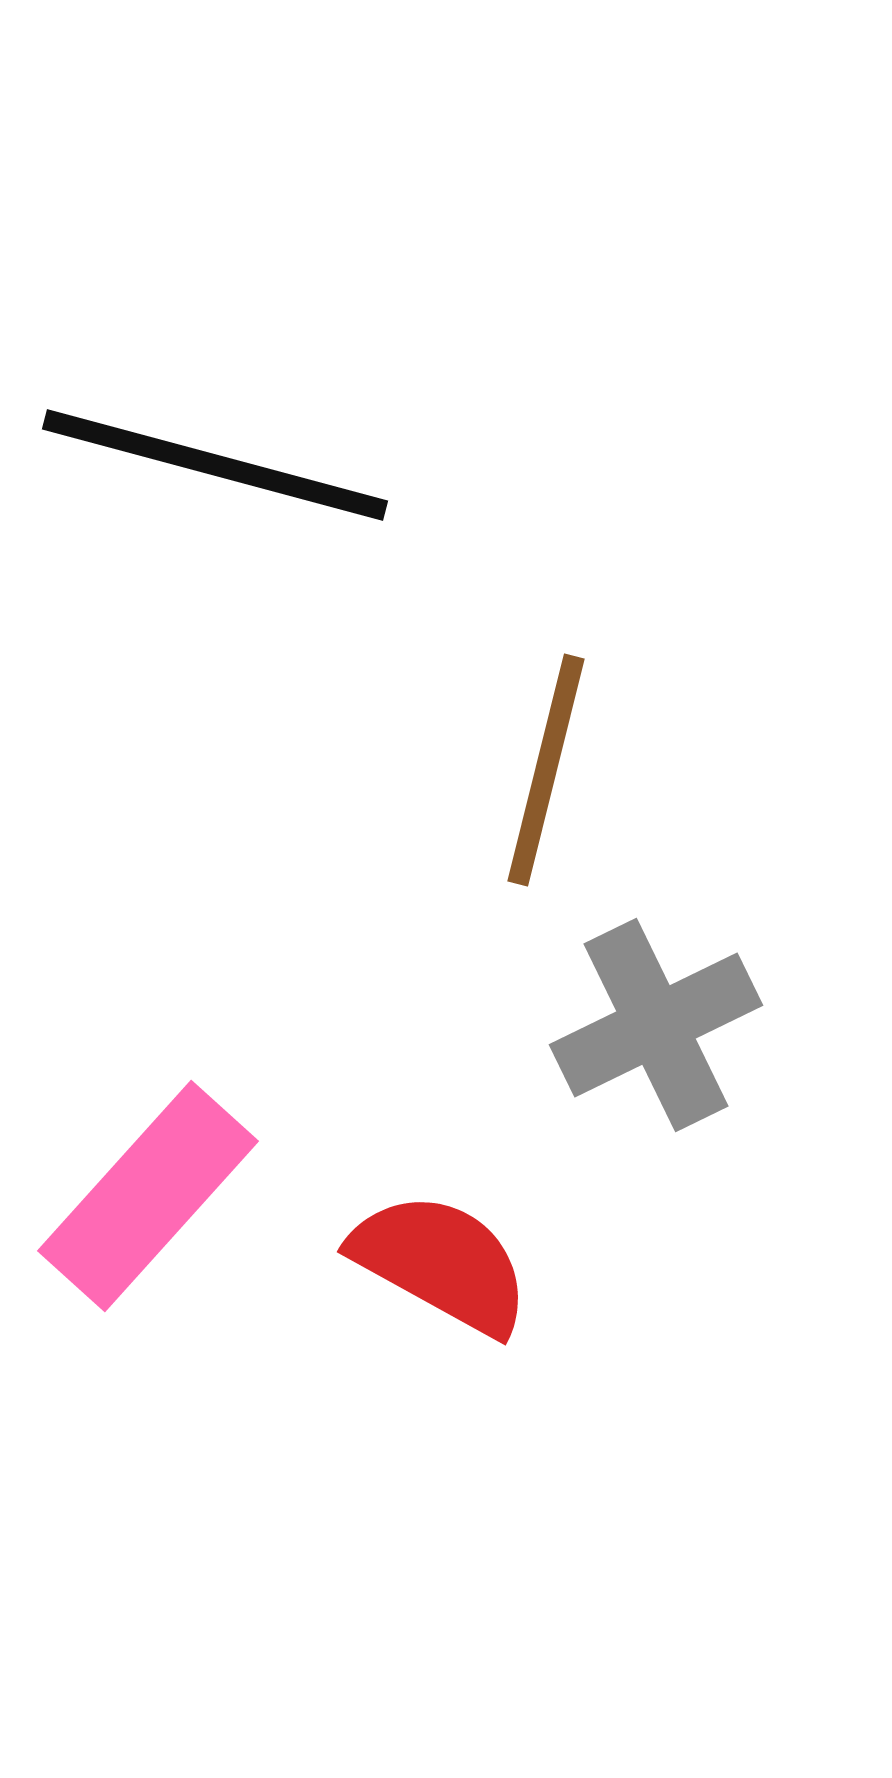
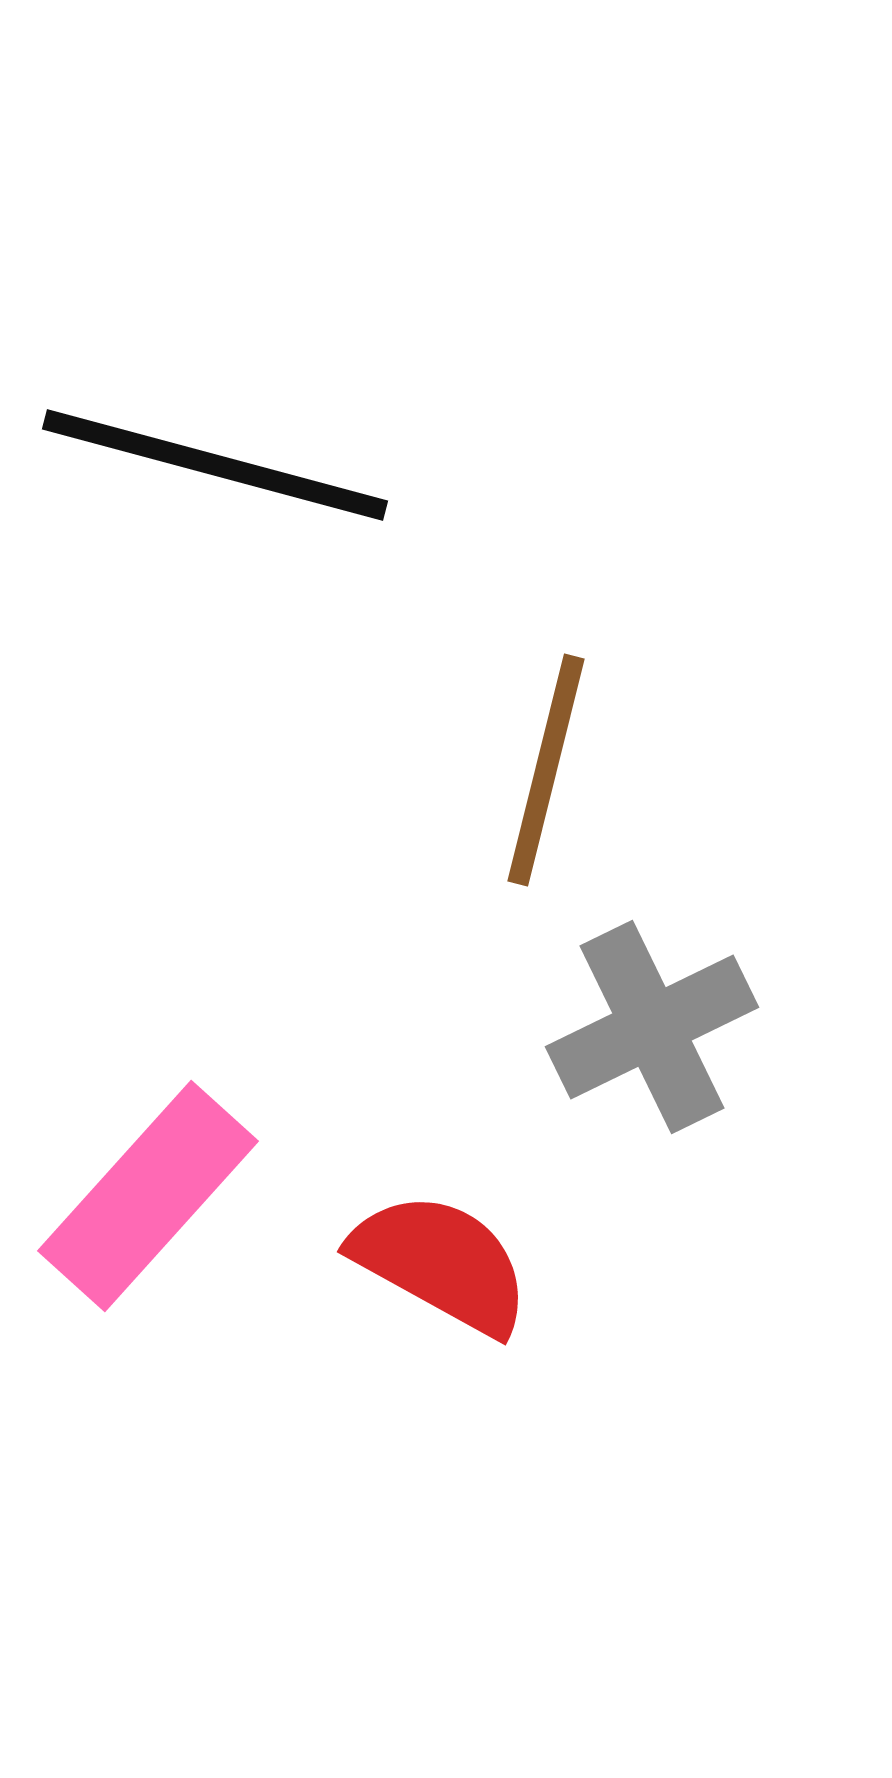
gray cross: moved 4 px left, 2 px down
